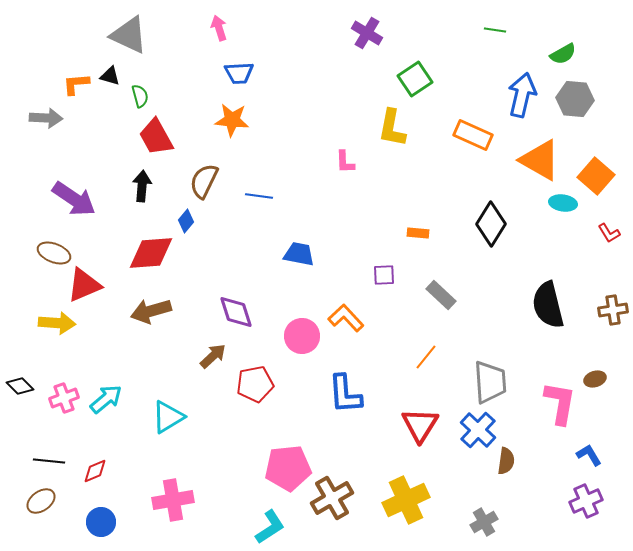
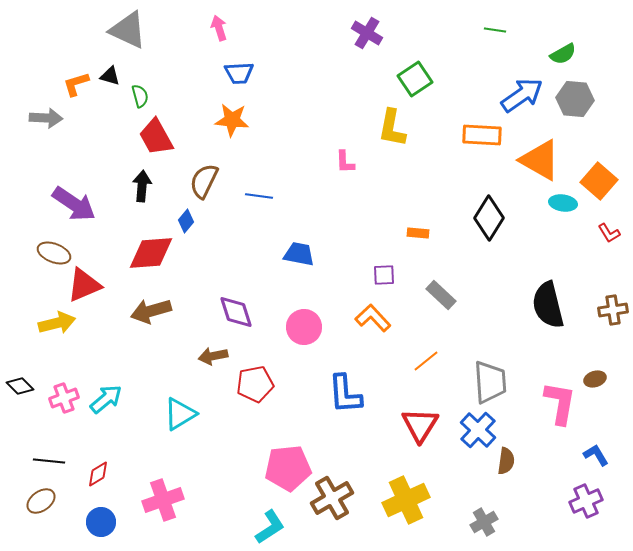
gray triangle at (129, 35): moved 1 px left, 5 px up
orange L-shape at (76, 84): rotated 12 degrees counterclockwise
blue arrow at (522, 95): rotated 42 degrees clockwise
orange rectangle at (473, 135): moved 9 px right; rotated 21 degrees counterclockwise
orange square at (596, 176): moved 3 px right, 5 px down
purple arrow at (74, 199): moved 5 px down
black diamond at (491, 224): moved 2 px left, 6 px up
orange L-shape at (346, 318): moved 27 px right
yellow arrow at (57, 323): rotated 18 degrees counterclockwise
pink circle at (302, 336): moved 2 px right, 9 px up
brown arrow at (213, 356): rotated 148 degrees counterclockwise
orange line at (426, 357): moved 4 px down; rotated 12 degrees clockwise
cyan triangle at (168, 417): moved 12 px right, 3 px up
blue L-shape at (589, 455): moved 7 px right
red diamond at (95, 471): moved 3 px right, 3 px down; rotated 8 degrees counterclockwise
pink cross at (173, 500): moved 10 px left; rotated 9 degrees counterclockwise
